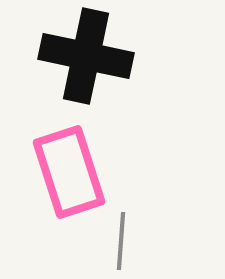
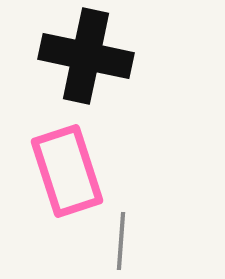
pink rectangle: moved 2 px left, 1 px up
